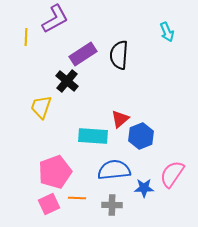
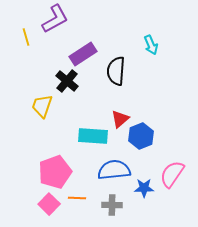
cyan arrow: moved 16 px left, 13 px down
yellow line: rotated 18 degrees counterclockwise
black semicircle: moved 3 px left, 16 px down
yellow trapezoid: moved 1 px right, 1 px up
pink square: rotated 20 degrees counterclockwise
